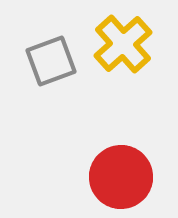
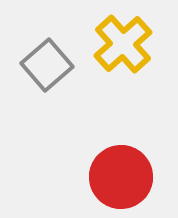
gray square: moved 4 px left, 4 px down; rotated 21 degrees counterclockwise
